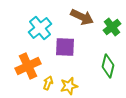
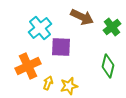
purple square: moved 4 px left
